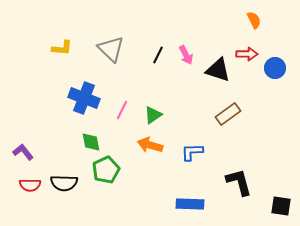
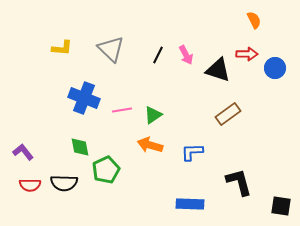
pink line: rotated 54 degrees clockwise
green diamond: moved 11 px left, 5 px down
